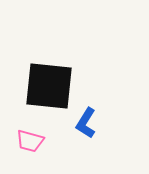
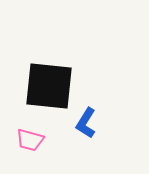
pink trapezoid: moved 1 px up
